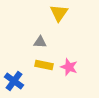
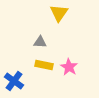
pink star: rotated 12 degrees clockwise
